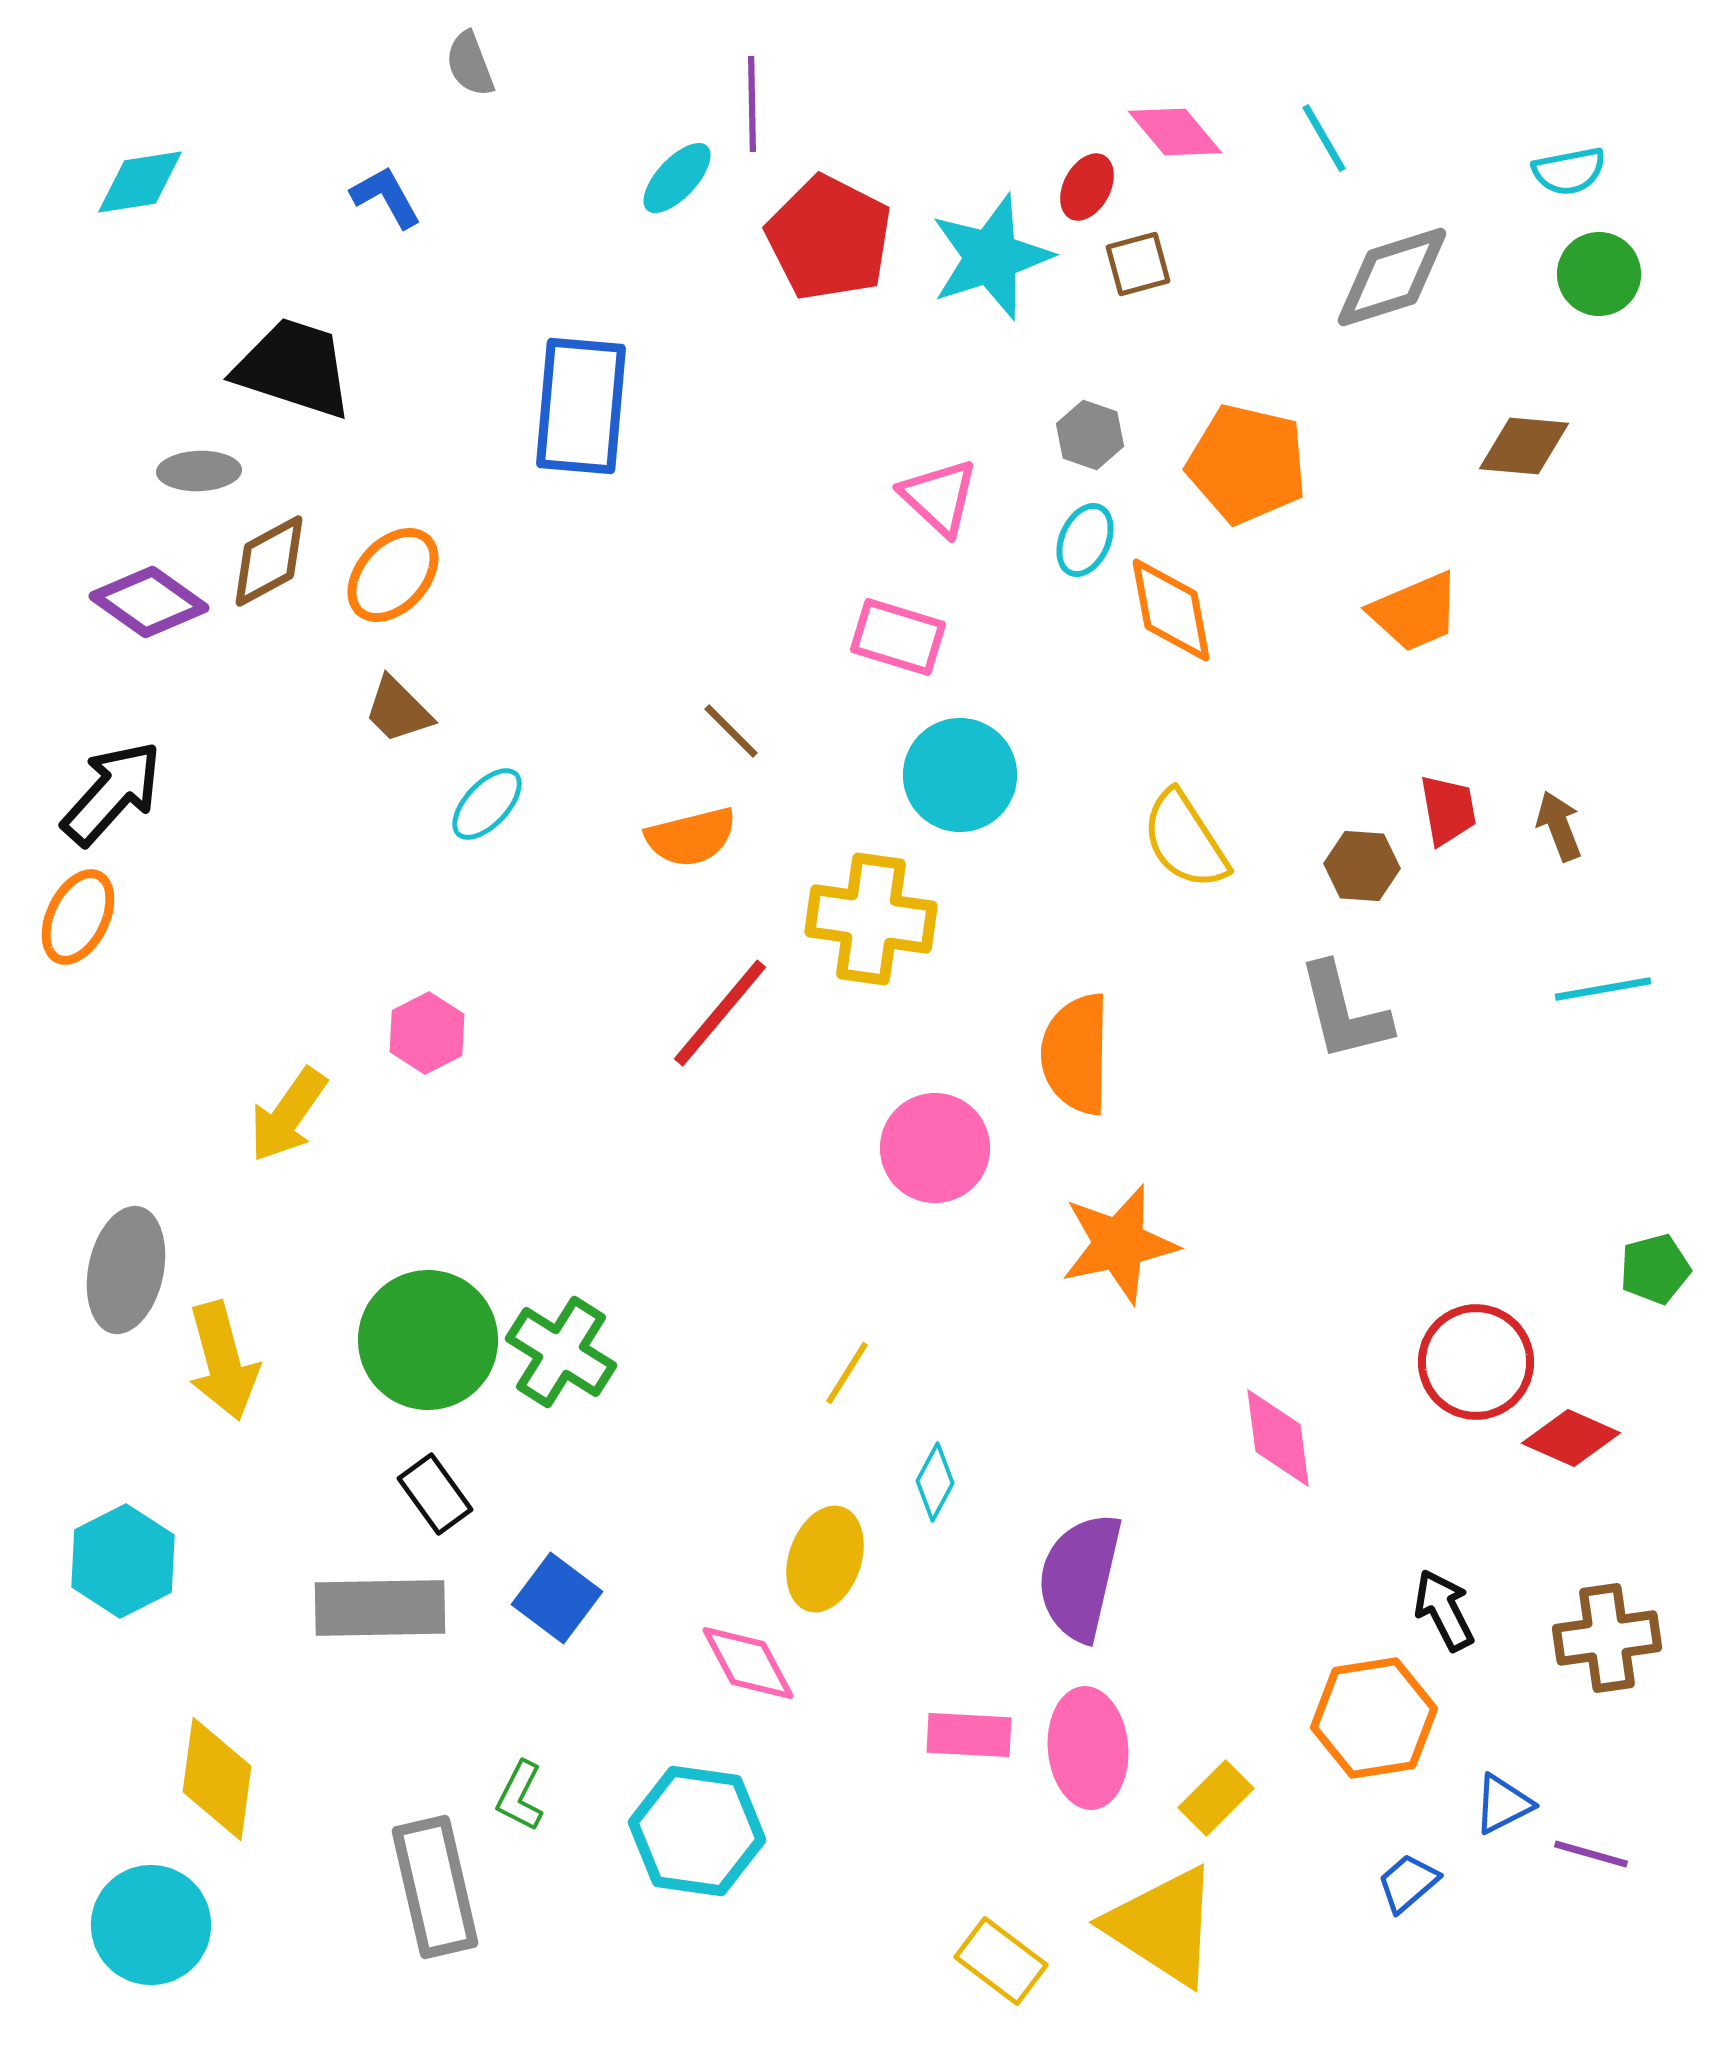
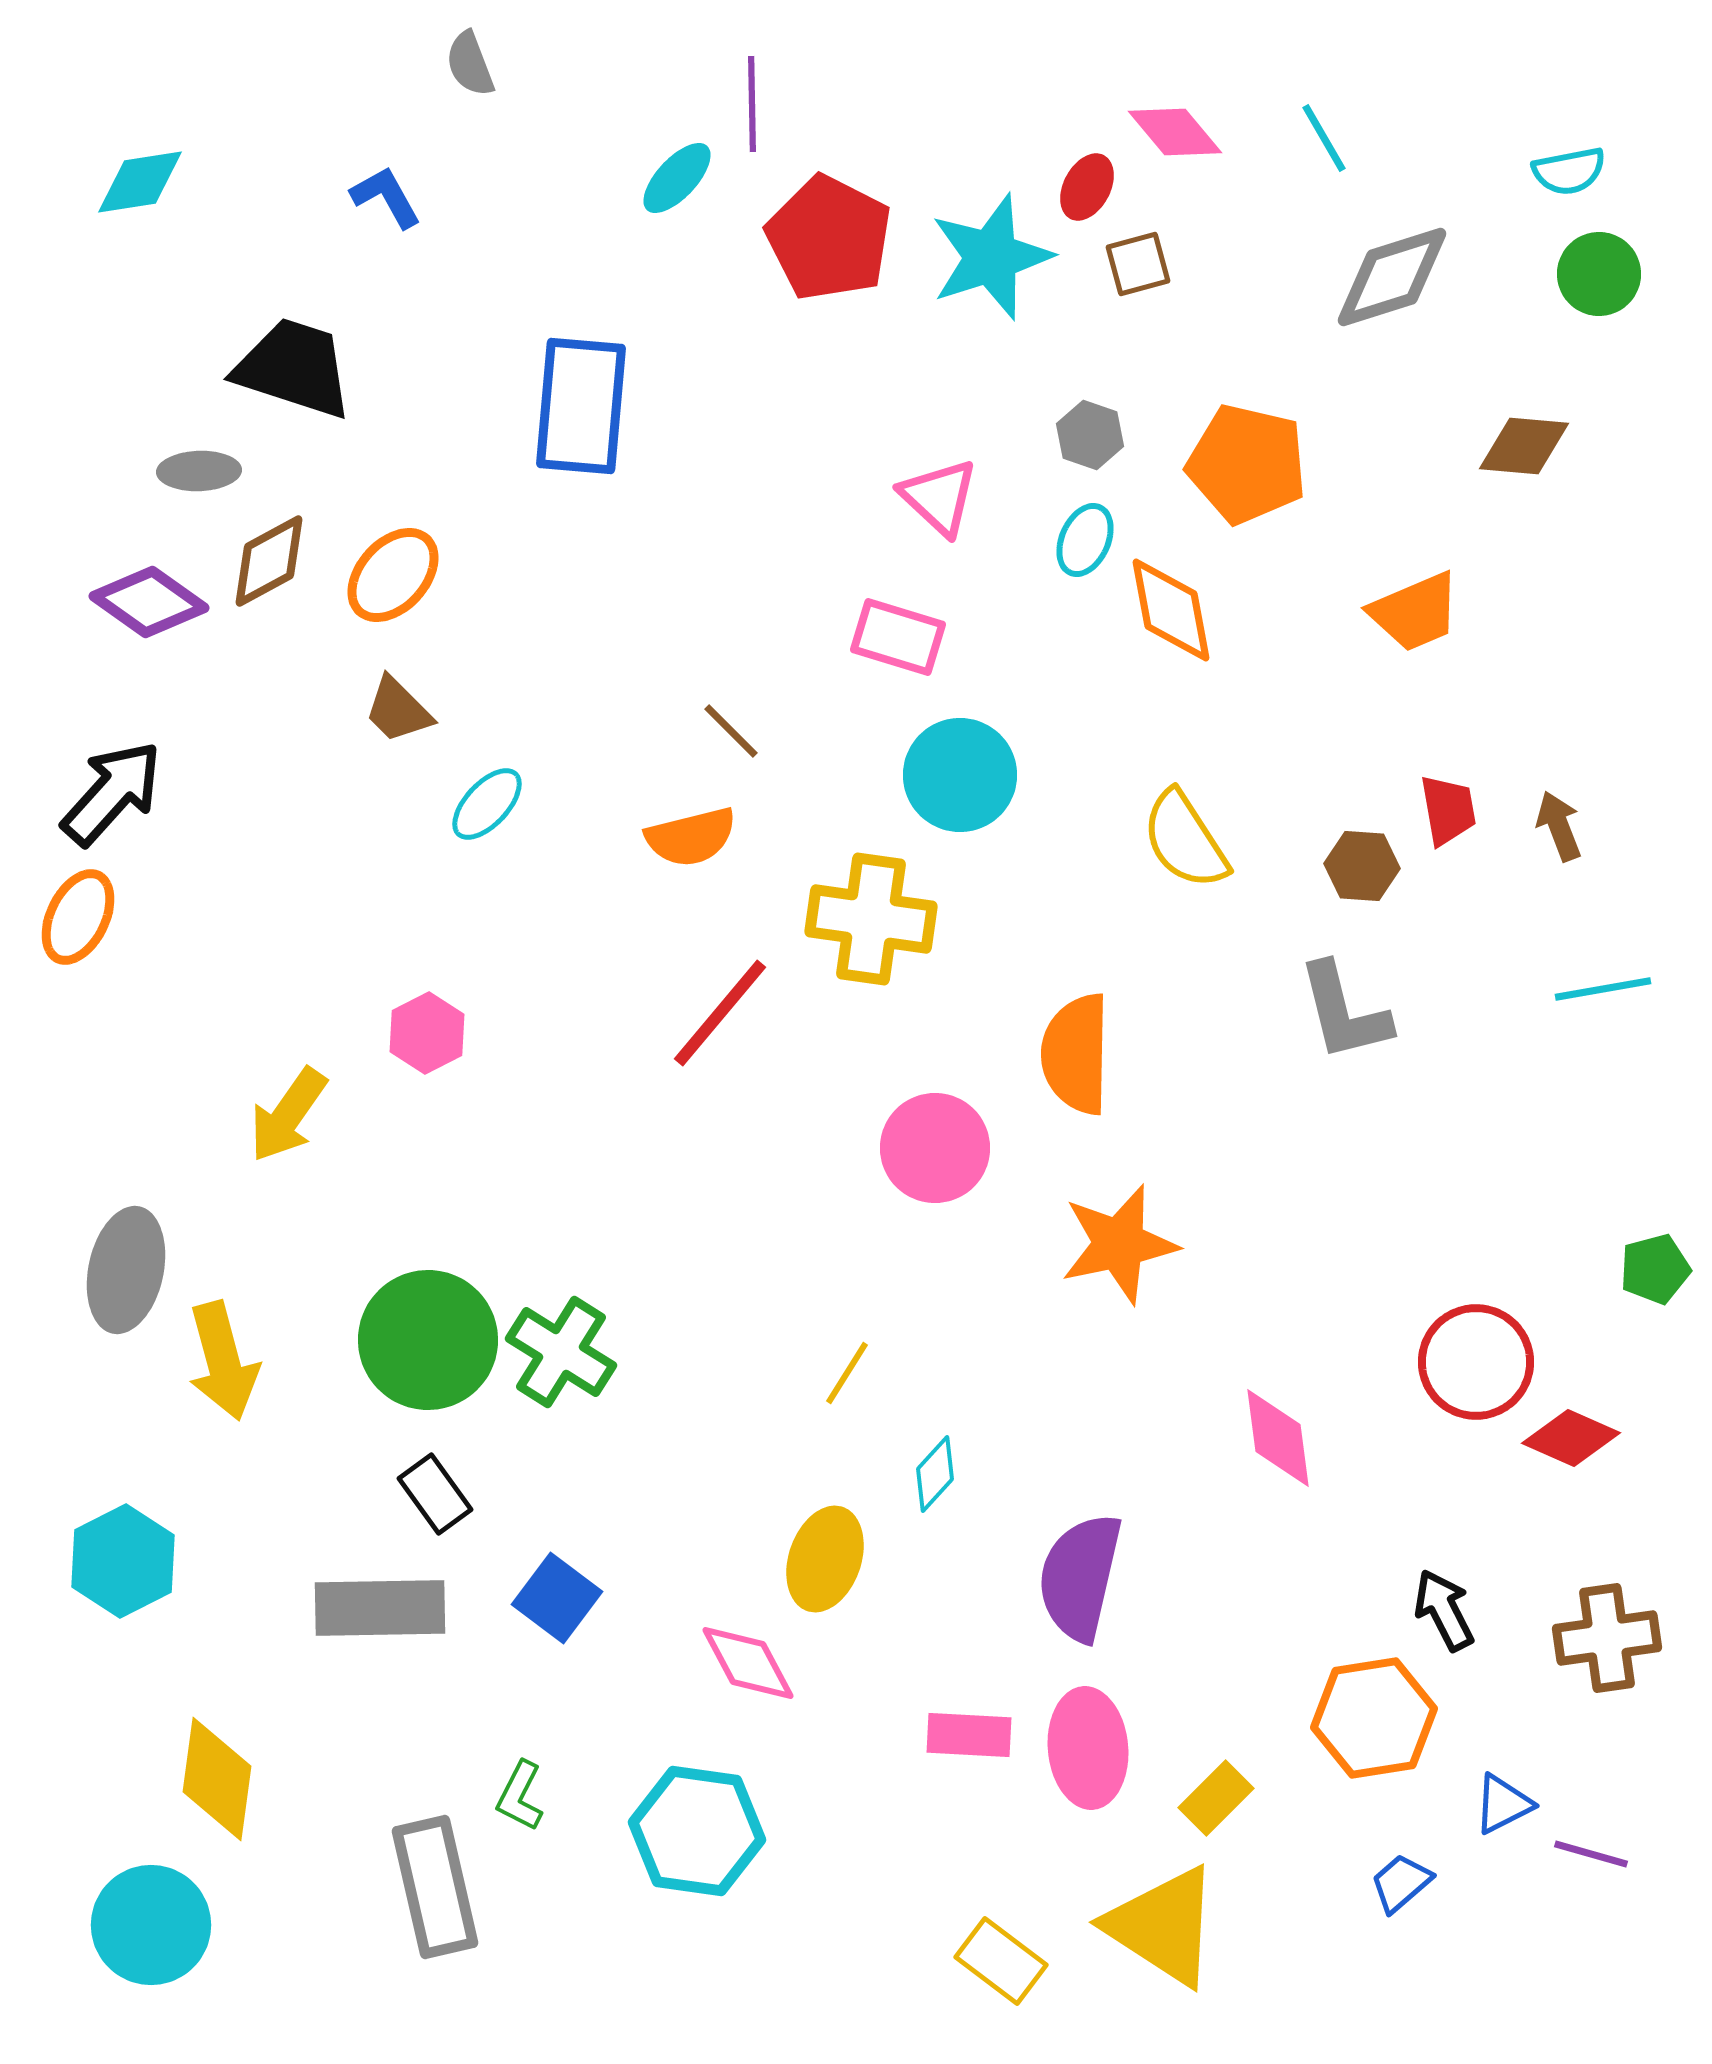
cyan diamond at (935, 1482): moved 8 px up; rotated 14 degrees clockwise
blue trapezoid at (1408, 1883): moved 7 px left
